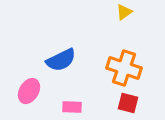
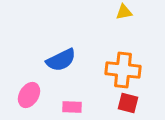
yellow triangle: rotated 24 degrees clockwise
orange cross: moved 1 px left, 2 px down; rotated 12 degrees counterclockwise
pink ellipse: moved 4 px down
